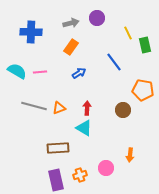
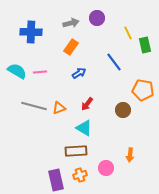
red arrow: moved 4 px up; rotated 144 degrees counterclockwise
brown rectangle: moved 18 px right, 3 px down
